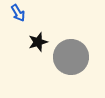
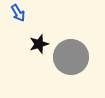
black star: moved 1 px right, 2 px down
